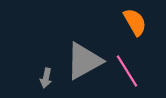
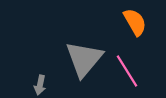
gray triangle: moved 2 px up; rotated 21 degrees counterclockwise
gray arrow: moved 6 px left, 7 px down
